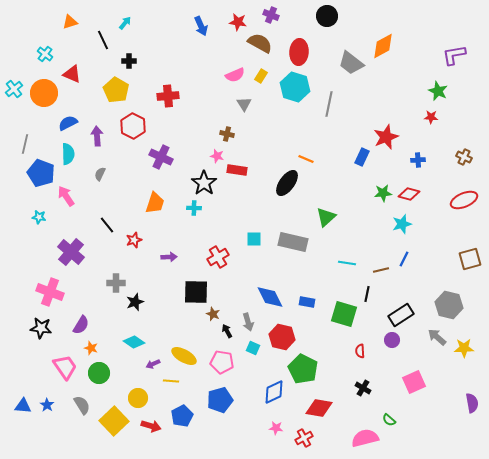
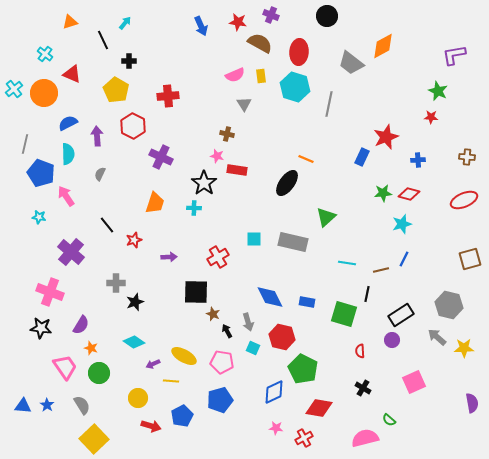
yellow rectangle at (261, 76): rotated 40 degrees counterclockwise
brown cross at (464, 157): moved 3 px right; rotated 21 degrees counterclockwise
yellow square at (114, 421): moved 20 px left, 18 px down
